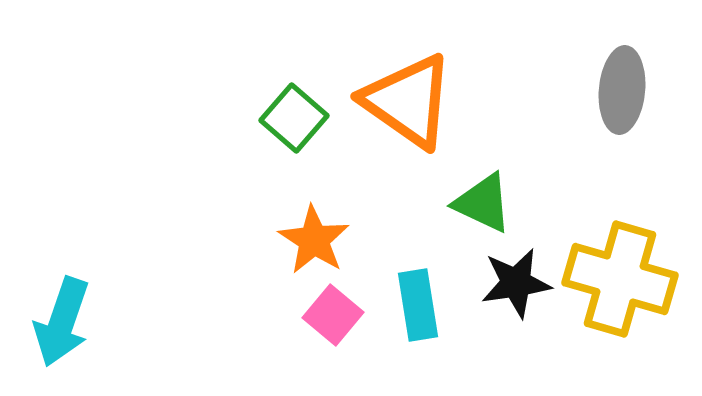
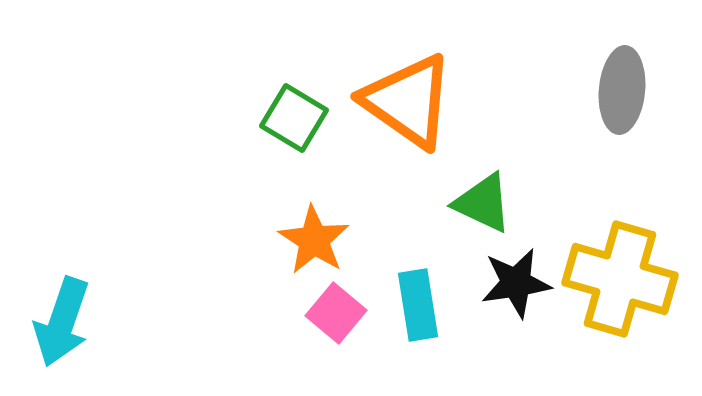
green square: rotated 10 degrees counterclockwise
pink square: moved 3 px right, 2 px up
